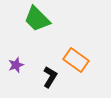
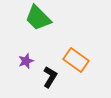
green trapezoid: moved 1 px right, 1 px up
purple star: moved 10 px right, 4 px up
